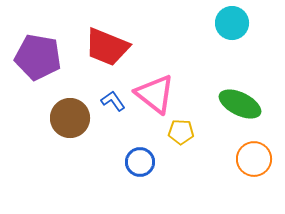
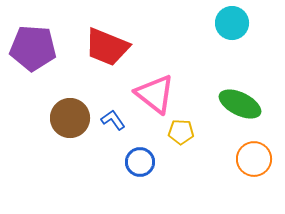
purple pentagon: moved 5 px left, 9 px up; rotated 6 degrees counterclockwise
blue L-shape: moved 19 px down
